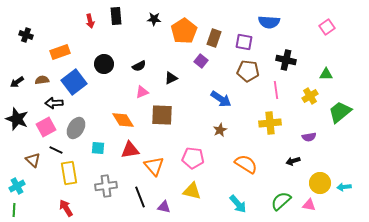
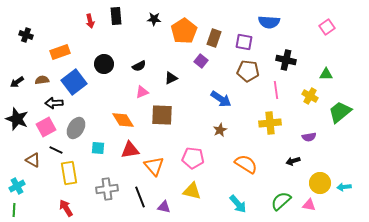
yellow cross at (310, 96): rotated 28 degrees counterclockwise
brown triangle at (33, 160): rotated 14 degrees counterclockwise
gray cross at (106, 186): moved 1 px right, 3 px down
